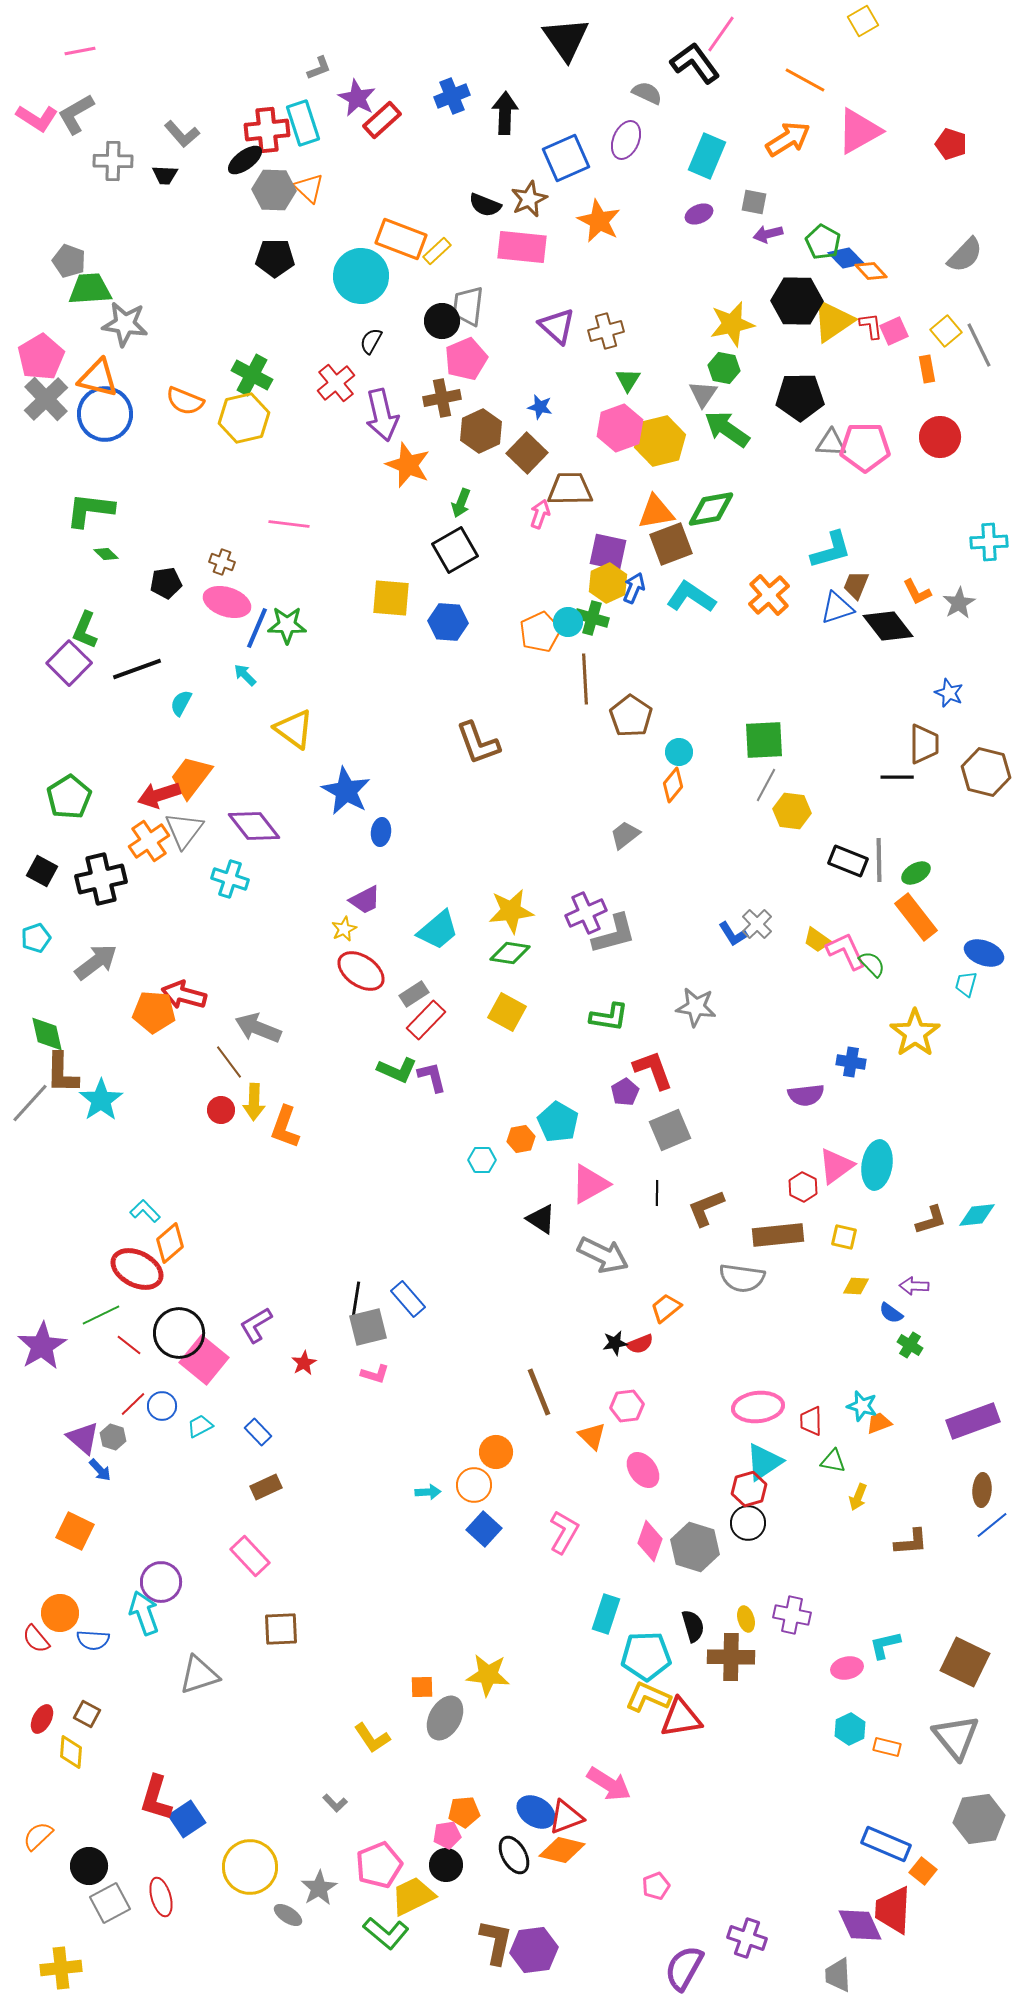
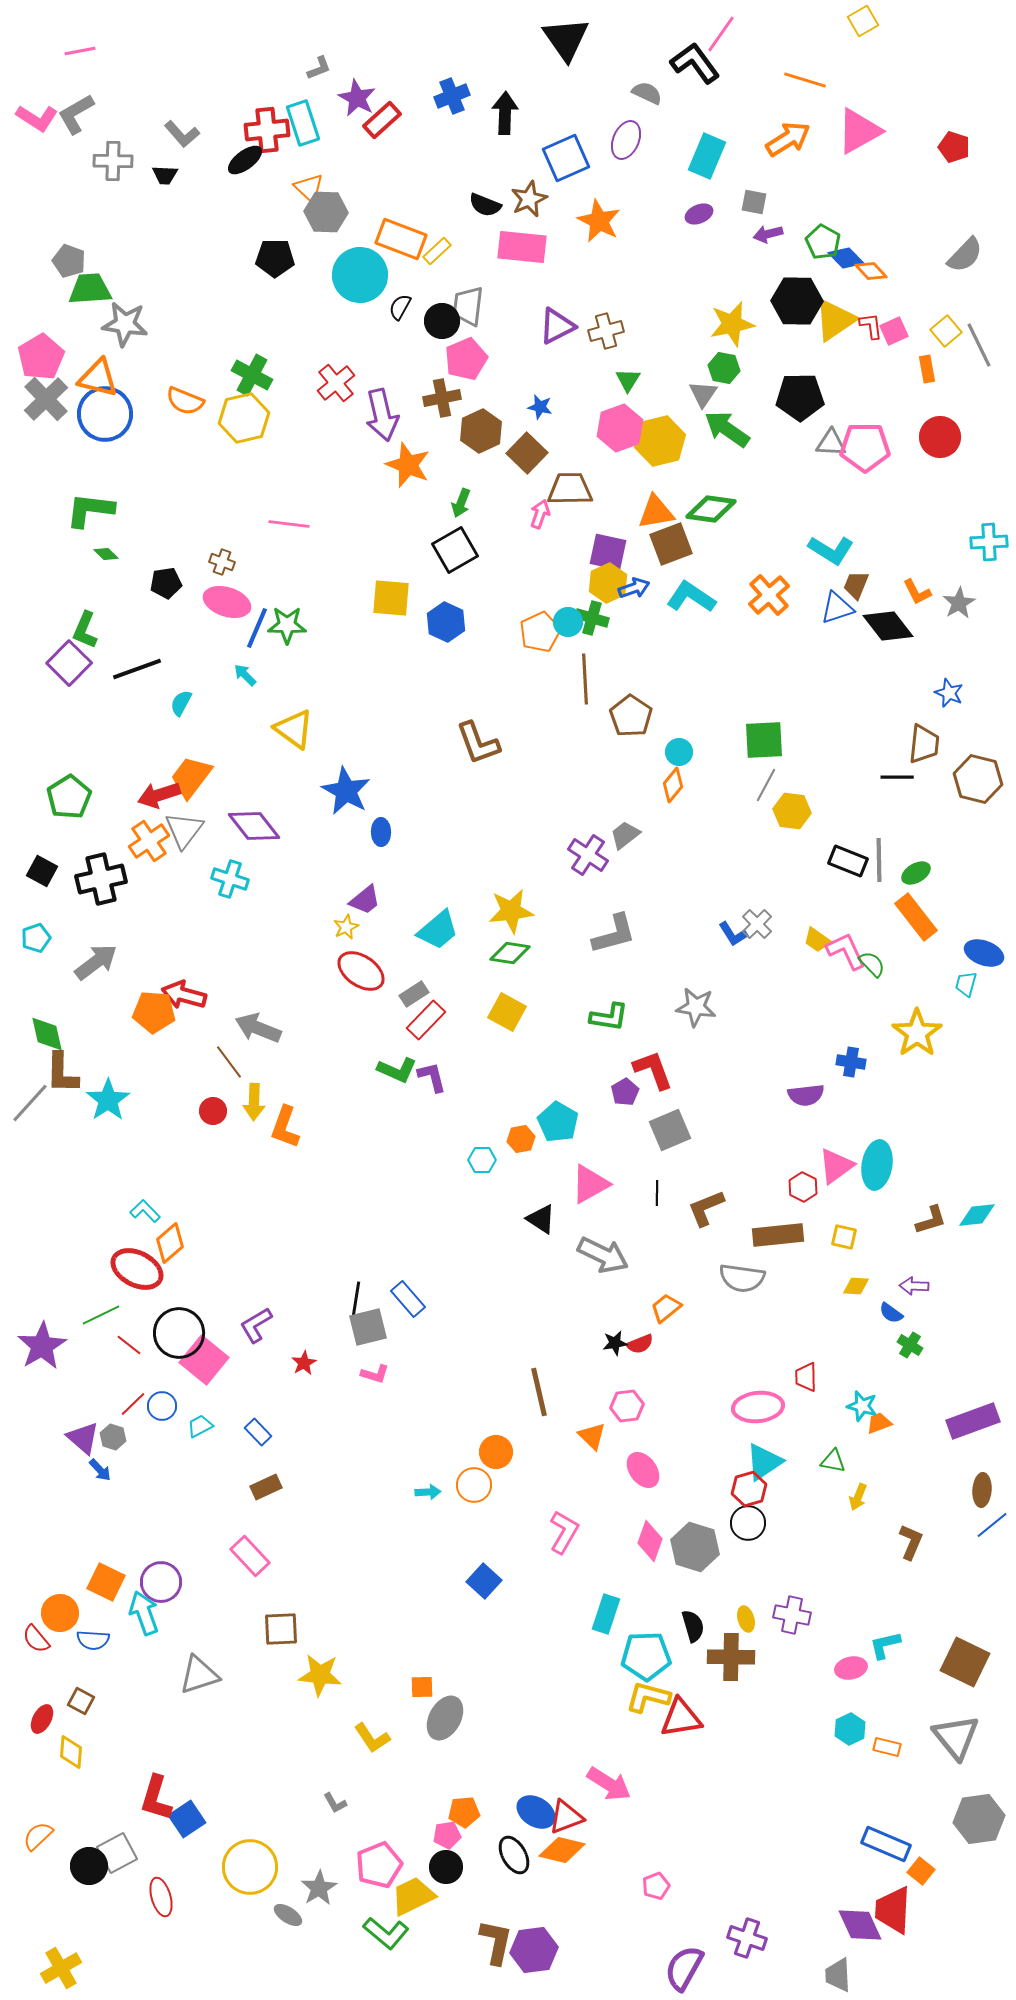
orange line at (805, 80): rotated 12 degrees counterclockwise
red pentagon at (951, 144): moved 3 px right, 3 px down
gray hexagon at (274, 190): moved 52 px right, 22 px down
cyan circle at (361, 276): moved 1 px left, 1 px up
yellow triangle at (833, 321): moved 2 px right, 1 px up
purple triangle at (557, 326): rotated 51 degrees clockwise
black semicircle at (371, 341): moved 29 px right, 34 px up
green diamond at (711, 509): rotated 18 degrees clockwise
cyan L-shape at (831, 550): rotated 48 degrees clockwise
blue arrow at (634, 588): rotated 48 degrees clockwise
blue hexagon at (448, 622): moved 2 px left; rotated 21 degrees clockwise
brown trapezoid at (924, 744): rotated 6 degrees clockwise
brown hexagon at (986, 772): moved 8 px left, 7 px down
blue ellipse at (381, 832): rotated 8 degrees counterclockwise
purple trapezoid at (365, 900): rotated 12 degrees counterclockwise
purple cross at (586, 913): moved 2 px right, 58 px up; rotated 33 degrees counterclockwise
yellow star at (344, 929): moved 2 px right, 2 px up
yellow star at (915, 1033): moved 2 px right
cyan star at (101, 1100): moved 7 px right
red circle at (221, 1110): moved 8 px left, 1 px down
brown line at (539, 1392): rotated 9 degrees clockwise
red trapezoid at (811, 1421): moved 5 px left, 44 px up
blue square at (484, 1529): moved 52 px down
orange square at (75, 1531): moved 31 px right, 51 px down
brown L-shape at (911, 1542): rotated 63 degrees counterclockwise
pink ellipse at (847, 1668): moved 4 px right
yellow star at (488, 1675): moved 168 px left
yellow L-shape at (648, 1697): rotated 9 degrees counterclockwise
brown square at (87, 1714): moved 6 px left, 13 px up
gray L-shape at (335, 1803): rotated 15 degrees clockwise
black circle at (446, 1865): moved 2 px down
orange square at (923, 1871): moved 2 px left
gray square at (110, 1903): moved 7 px right, 50 px up
yellow cross at (61, 1968): rotated 24 degrees counterclockwise
